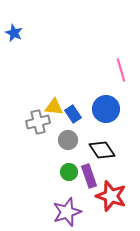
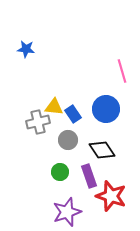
blue star: moved 12 px right, 16 px down; rotated 18 degrees counterclockwise
pink line: moved 1 px right, 1 px down
green circle: moved 9 px left
